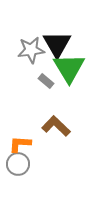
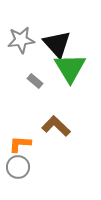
black triangle: rotated 12 degrees counterclockwise
gray star: moved 10 px left, 10 px up
green triangle: moved 1 px right
gray rectangle: moved 11 px left
gray circle: moved 3 px down
